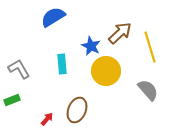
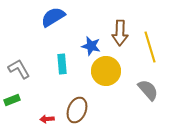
brown arrow: rotated 135 degrees clockwise
blue star: rotated 12 degrees counterclockwise
red arrow: rotated 136 degrees counterclockwise
